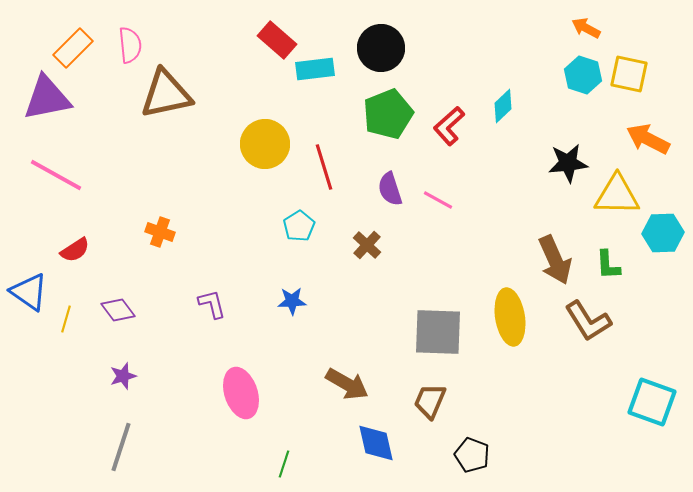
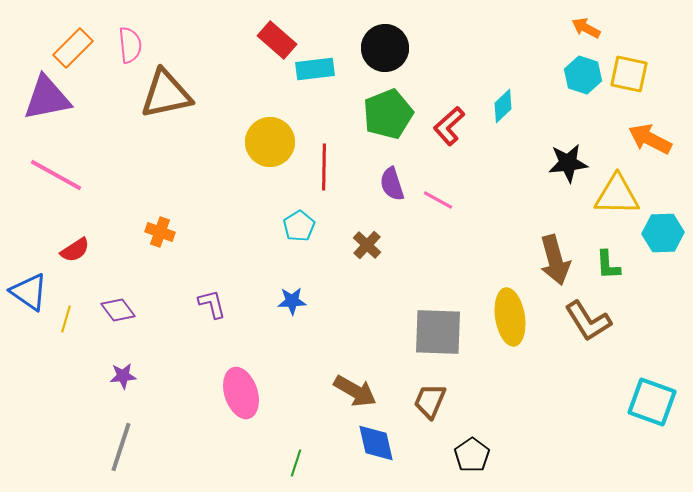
black circle at (381, 48): moved 4 px right
orange arrow at (648, 139): moved 2 px right
yellow circle at (265, 144): moved 5 px right, 2 px up
red line at (324, 167): rotated 18 degrees clockwise
purple semicircle at (390, 189): moved 2 px right, 5 px up
brown arrow at (555, 260): rotated 9 degrees clockwise
purple star at (123, 376): rotated 12 degrees clockwise
brown arrow at (347, 384): moved 8 px right, 7 px down
black pentagon at (472, 455): rotated 16 degrees clockwise
green line at (284, 464): moved 12 px right, 1 px up
